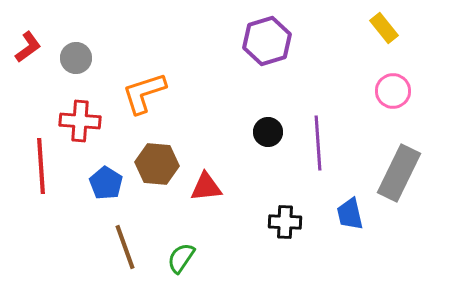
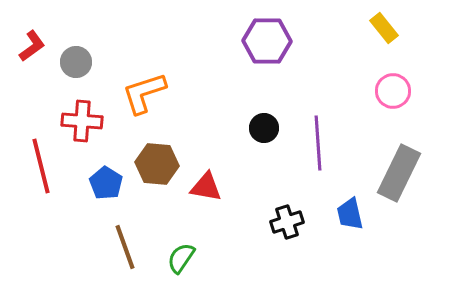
purple hexagon: rotated 18 degrees clockwise
red L-shape: moved 4 px right, 1 px up
gray circle: moved 4 px down
red cross: moved 2 px right
black circle: moved 4 px left, 4 px up
red line: rotated 10 degrees counterclockwise
red triangle: rotated 16 degrees clockwise
black cross: moved 2 px right; rotated 20 degrees counterclockwise
